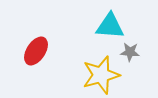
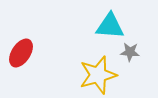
red ellipse: moved 15 px left, 2 px down
yellow star: moved 3 px left
